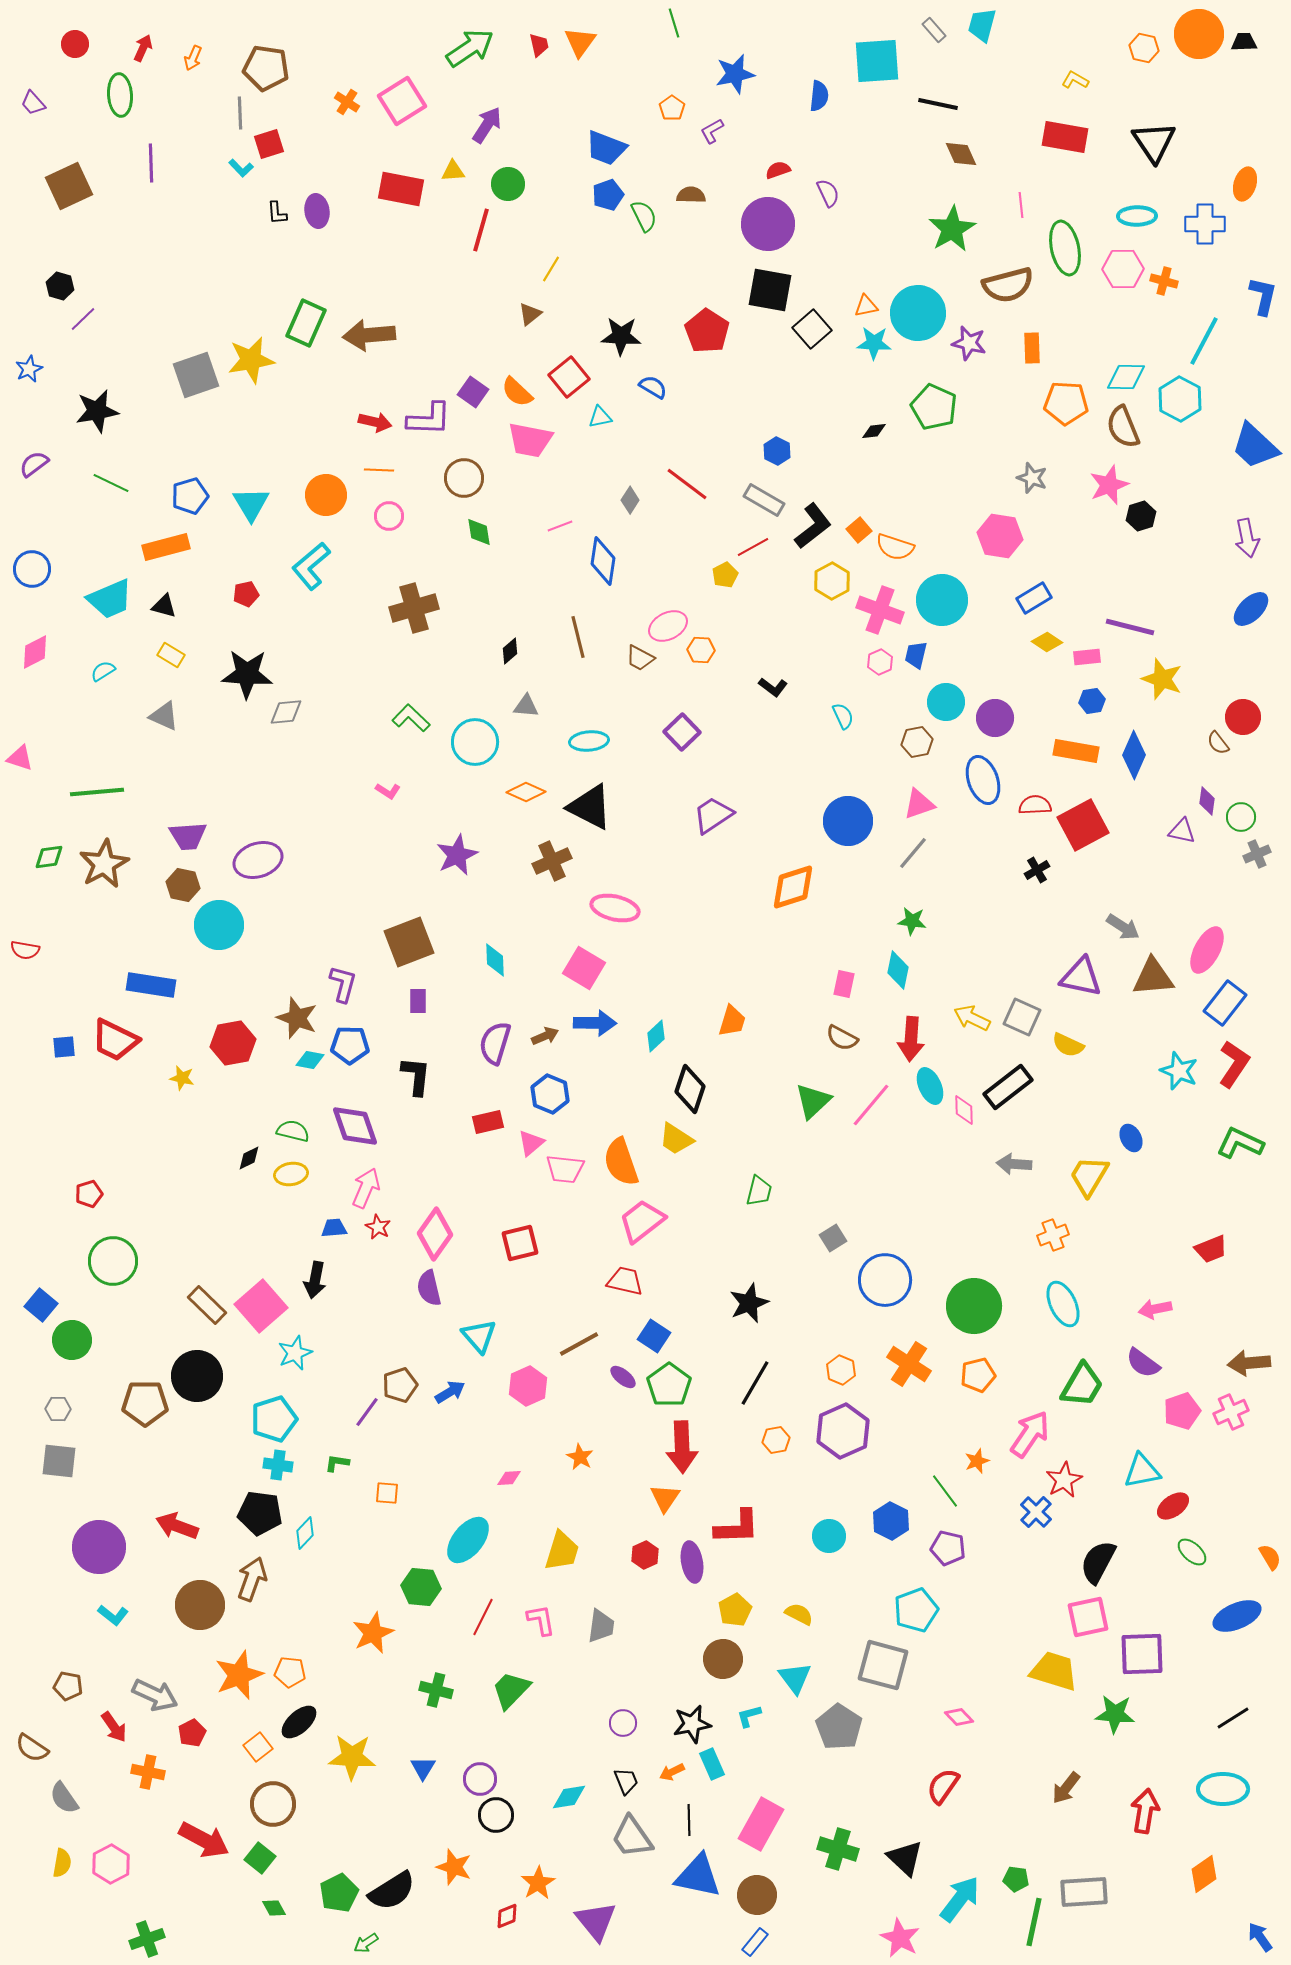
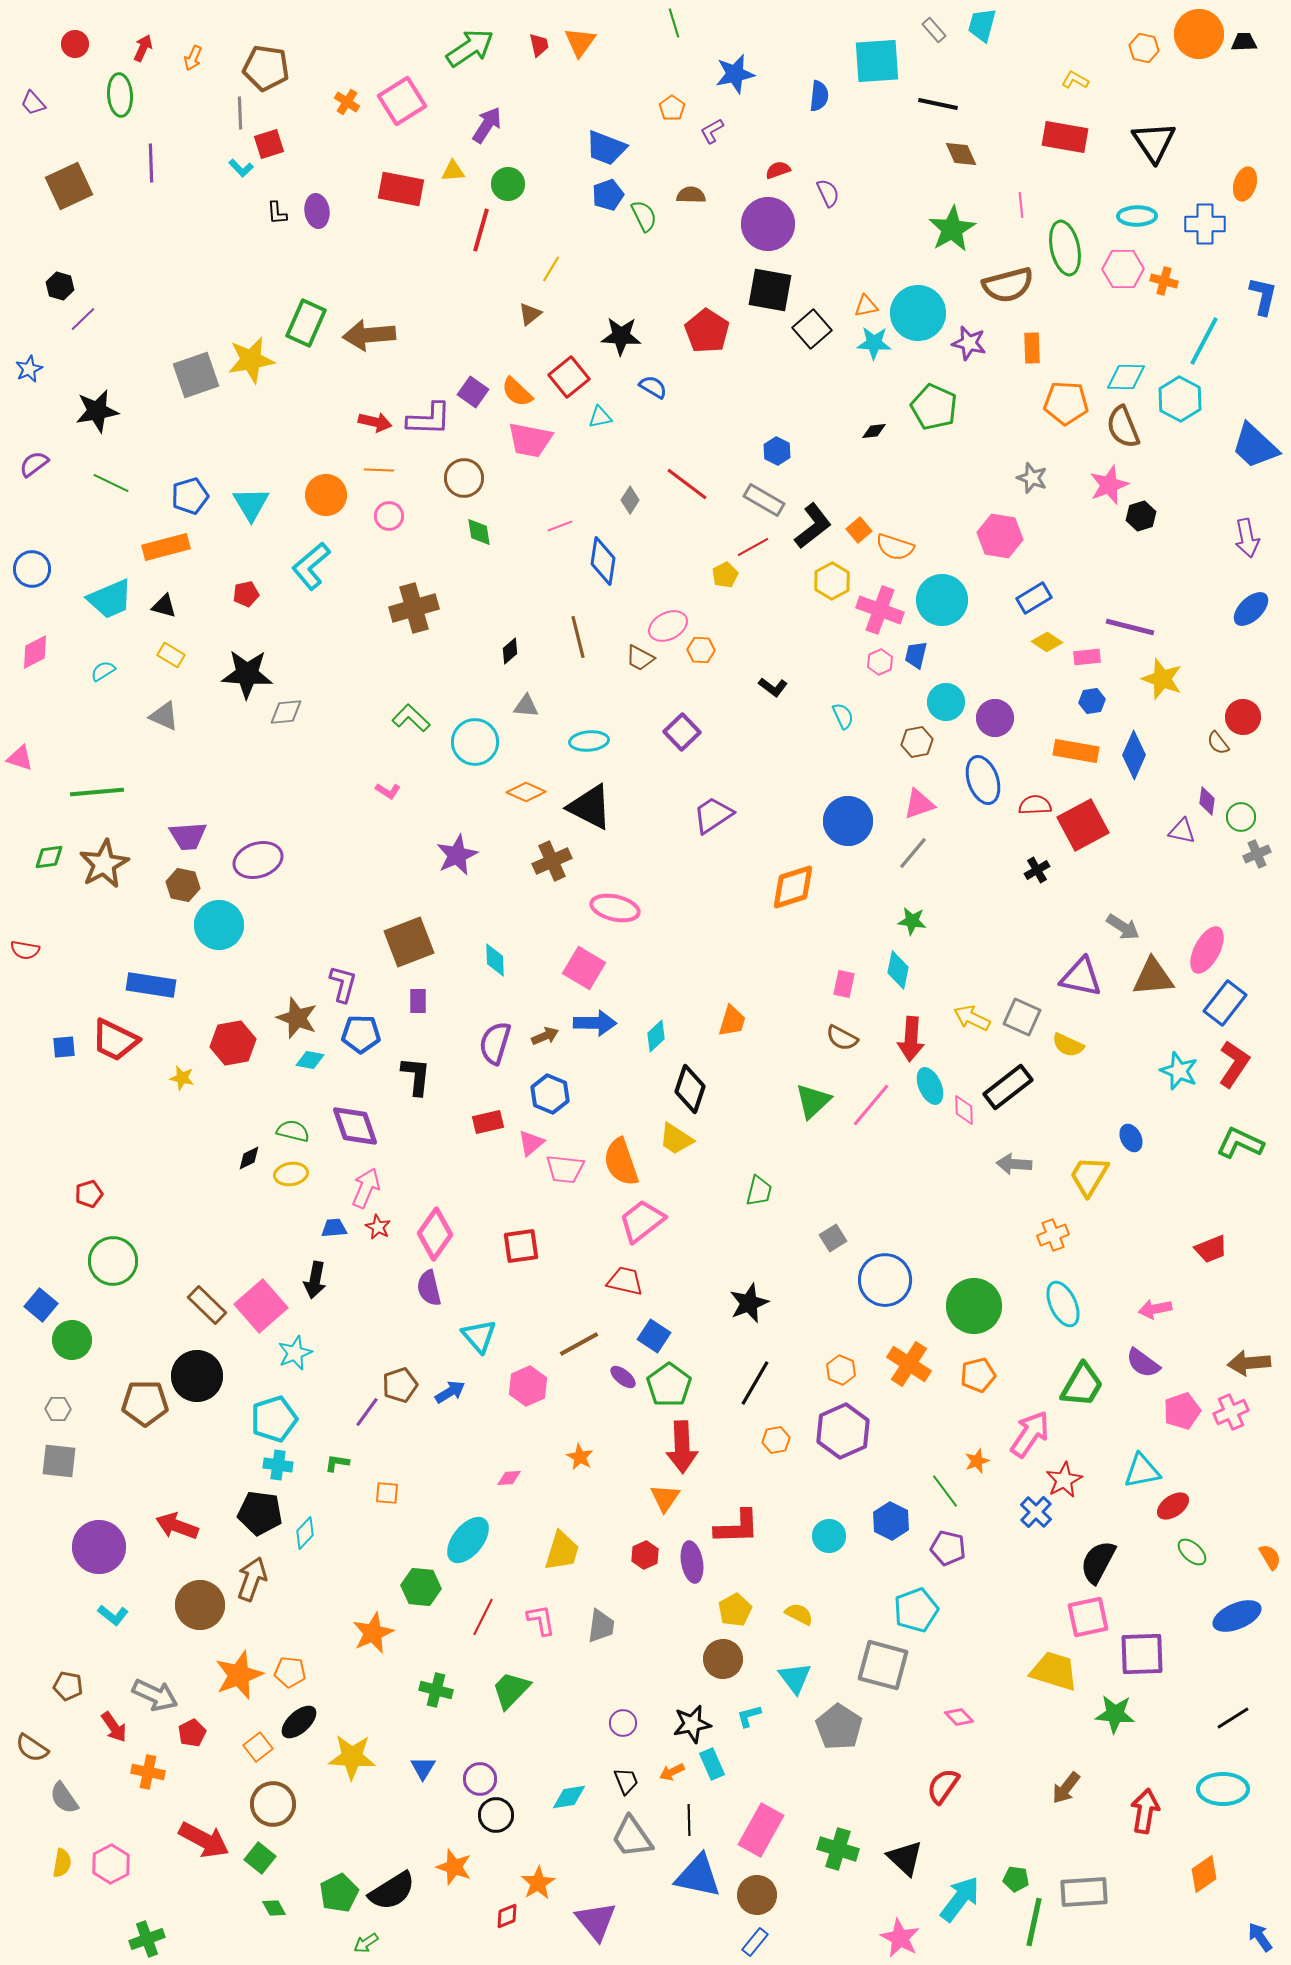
blue pentagon at (350, 1045): moved 11 px right, 11 px up
red square at (520, 1243): moved 1 px right, 3 px down; rotated 6 degrees clockwise
pink rectangle at (761, 1824): moved 6 px down
